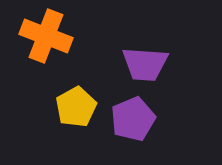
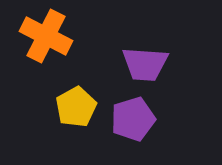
orange cross: rotated 6 degrees clockwise
purple pentagon: rotated 6 degrees clockwise
